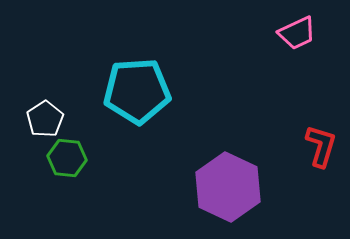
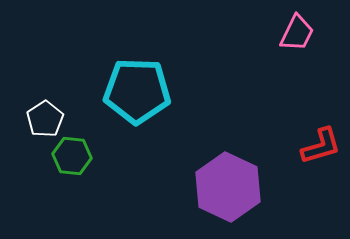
pink trapezoid: rotated 39 degrees counterclockwise
cyan pentagon: rotated 6 degrees clockwise
red L-shape: rotated 57 degrees clockwise
green hexagon: moved 5 px right, 2 px up
